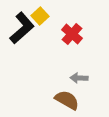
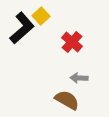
yellow square: moved 1 px right
red cross: moved 8 px down
